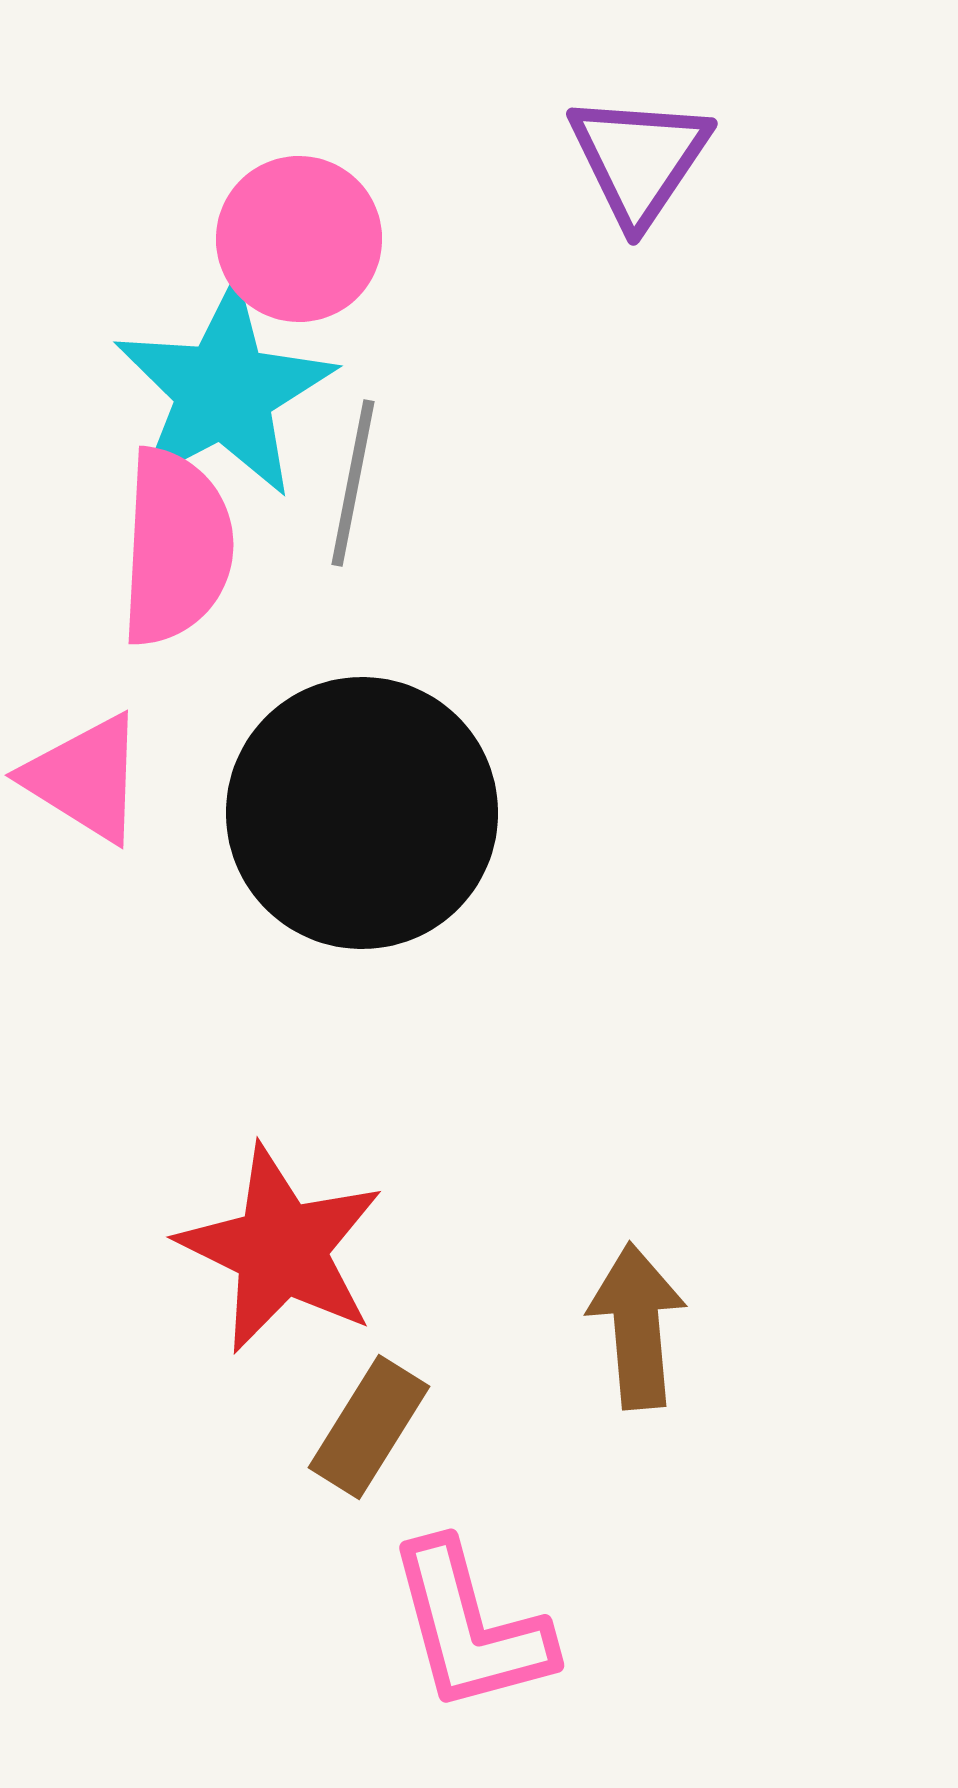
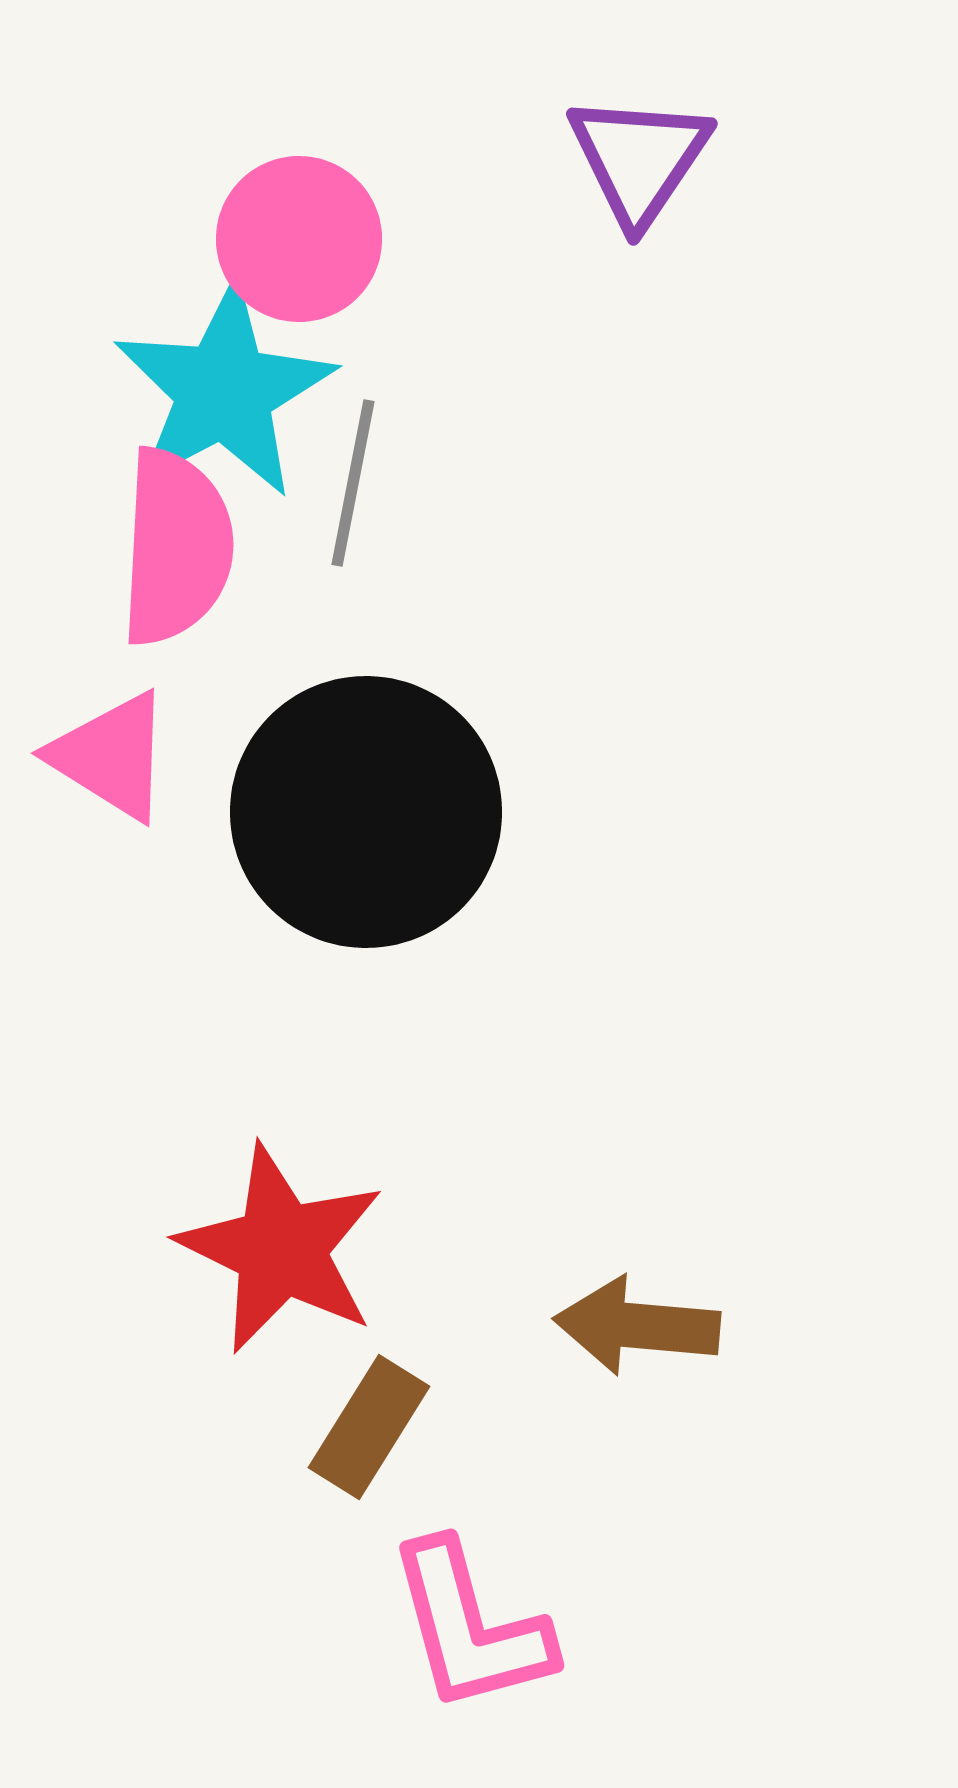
pink triangle: moved 26 px right, 22 px up
black circle: moved 4 px right, 1 px up
brown arrow: rotated 80 degrees counterclockwise
